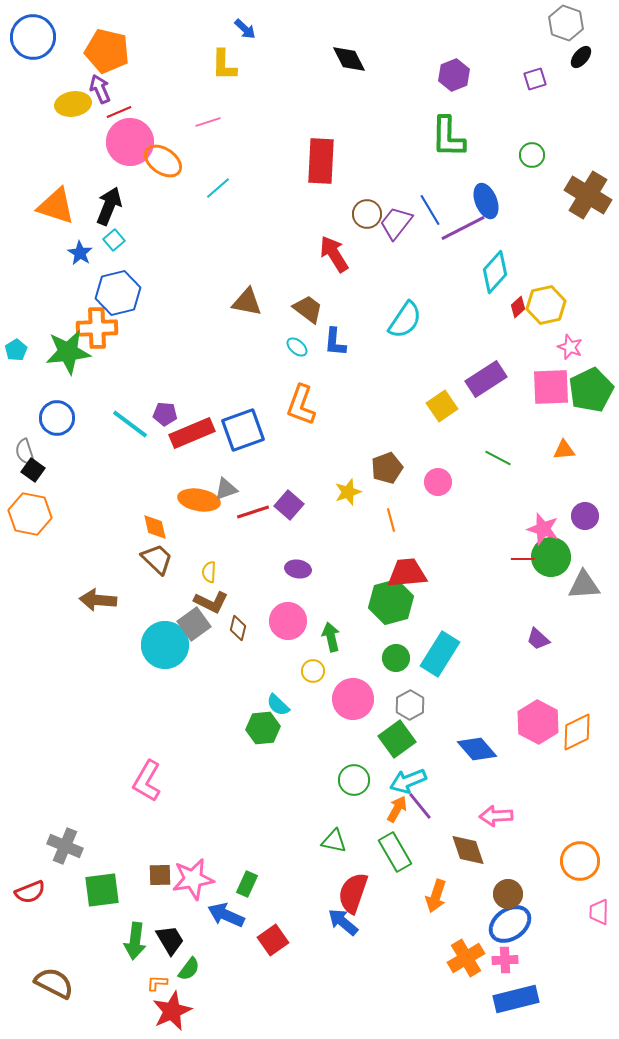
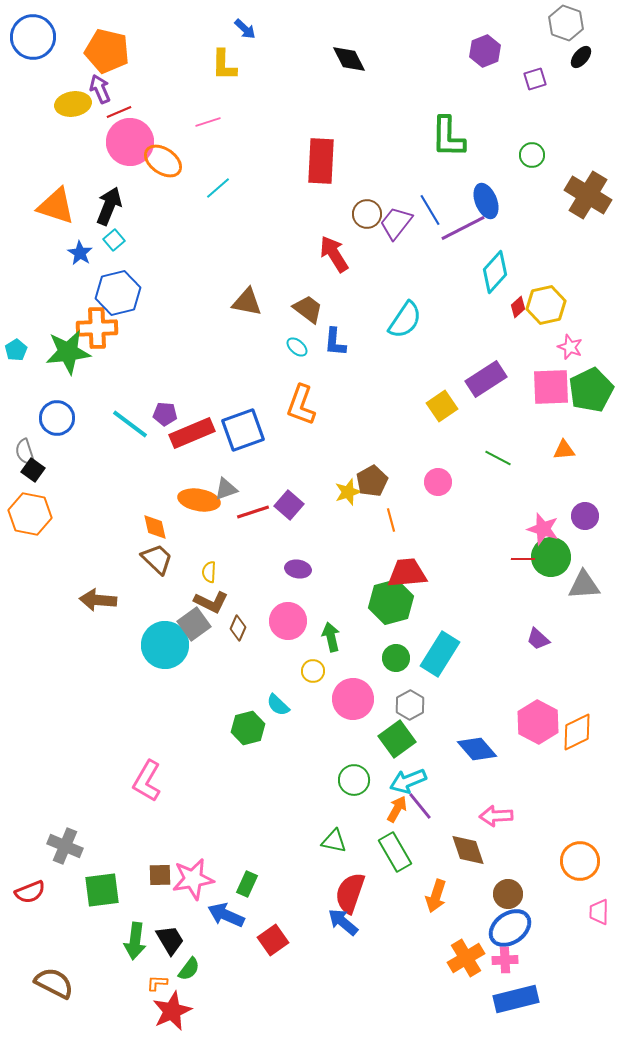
purple hexagon at (454, 75): moved 31 px right, 24 px up
brown pentagon at (387, 468): moved 15 px left, 13 px down; rotated 8 degrees counterclockwise
brown diamond at (238, 628): rotated 10 degrees clockwise
green hexagon at (263, 728): moved 15 px left; rotated 8 degrees counterclockwise
red semicircle at (353, 893): moved 3 px left
blue ellipse at (510, 924): moved 4 px down
